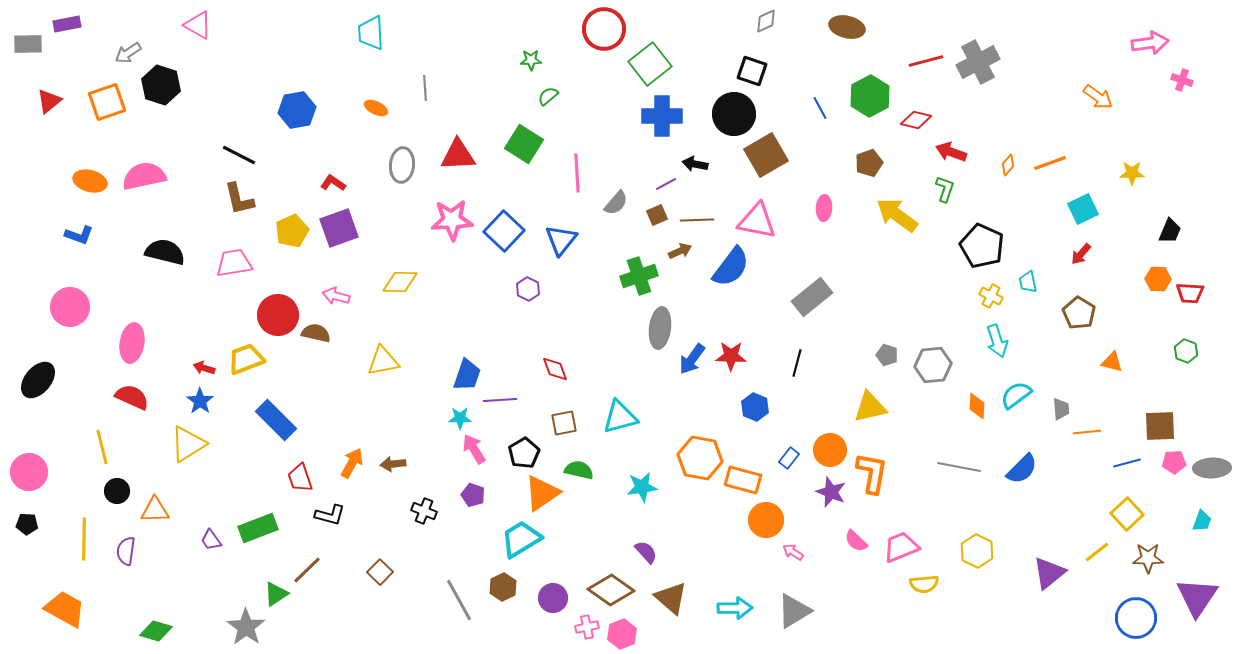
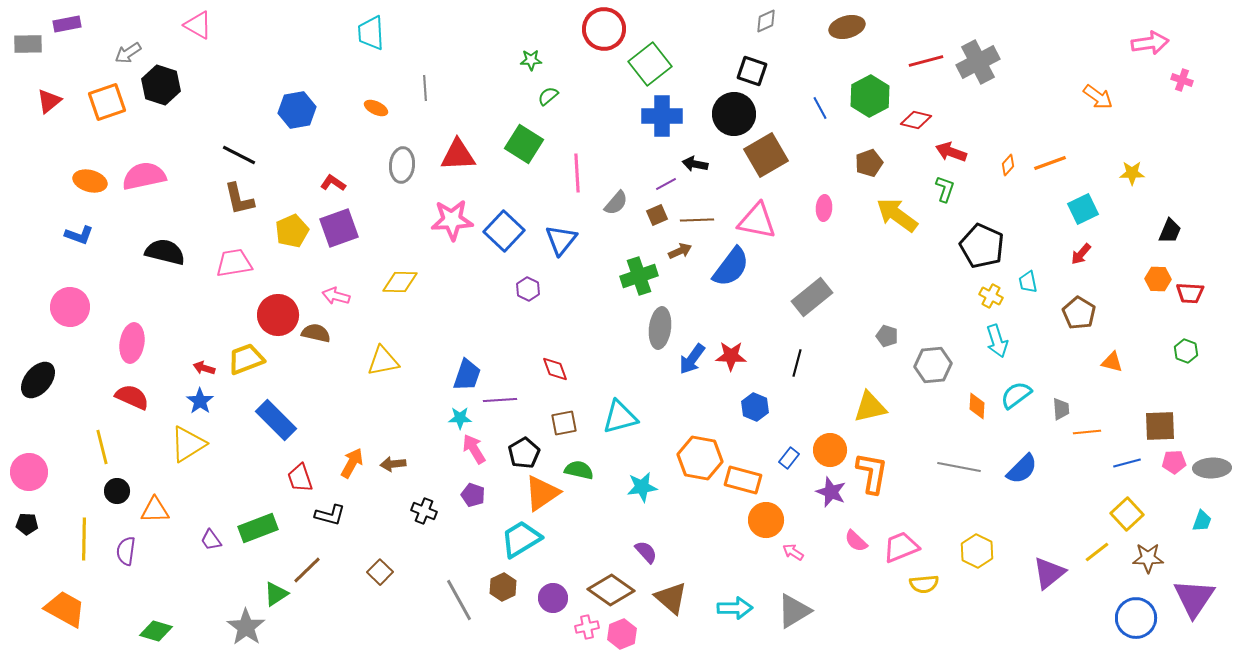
brown ellipse at (847, 27): rotated 28 degrees counterclockwise
gray pentagon at (887, 355): moved 19 px up
purple triangle at (1197, 597): moved 3 px left, 1 px down
